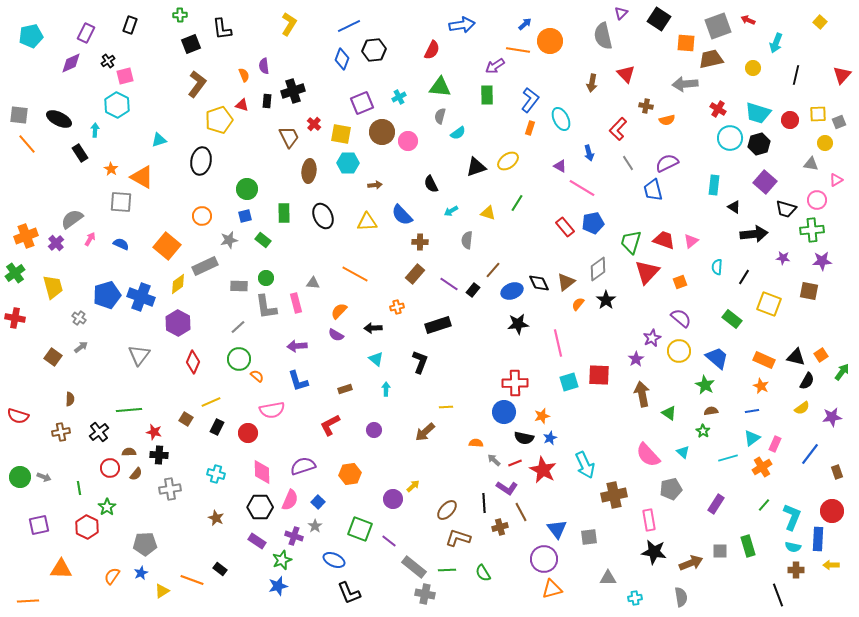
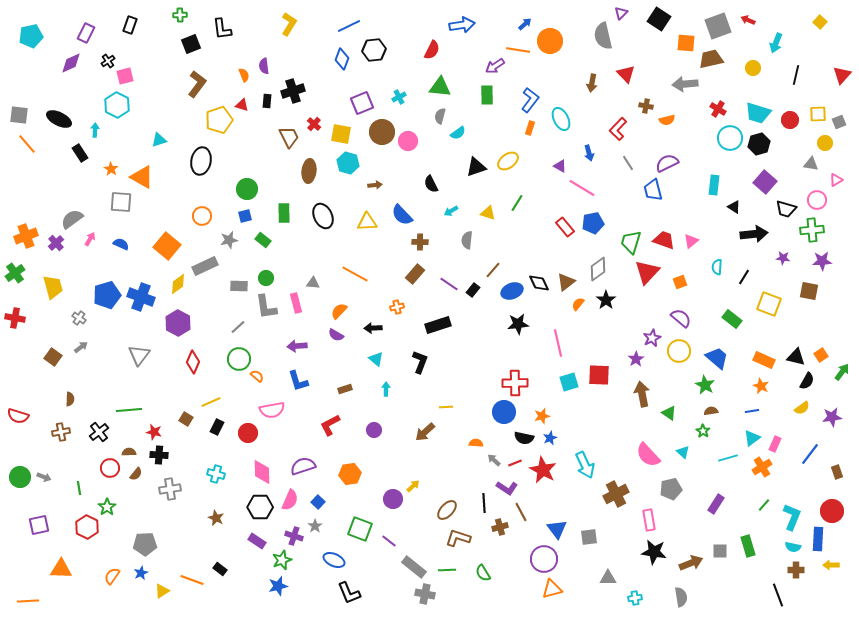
cyan hexagon at (348, 163): rotated 15 degrees clockwise
brown cross at (614, 495): moved 2 px right, 1 px up; rotated 15 degrees counterclockwise
